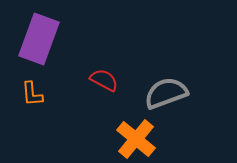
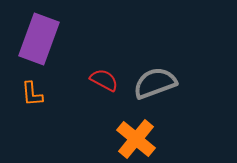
gray semicircle: moved 11 px left, 10 px up
